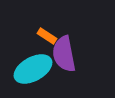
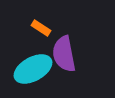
orange rectangle: moved 6 px left, 8 px up
